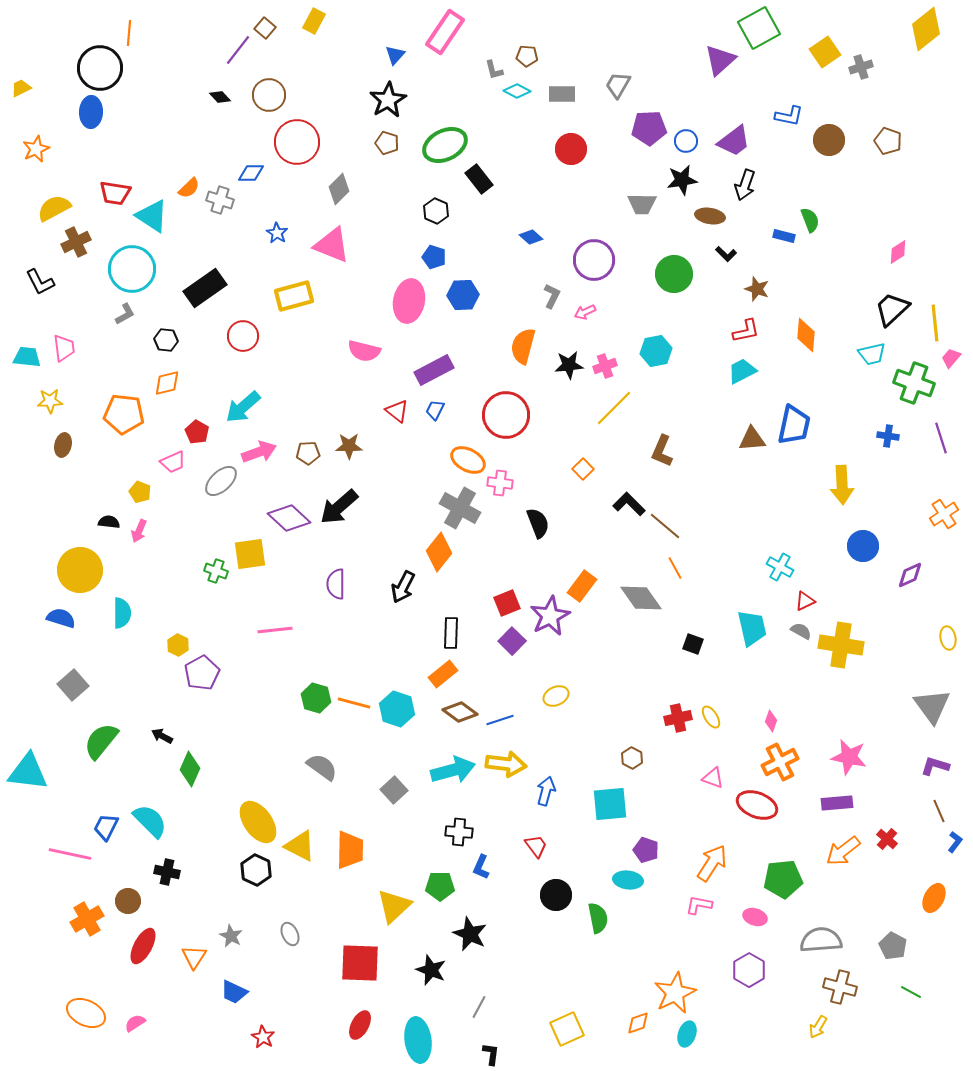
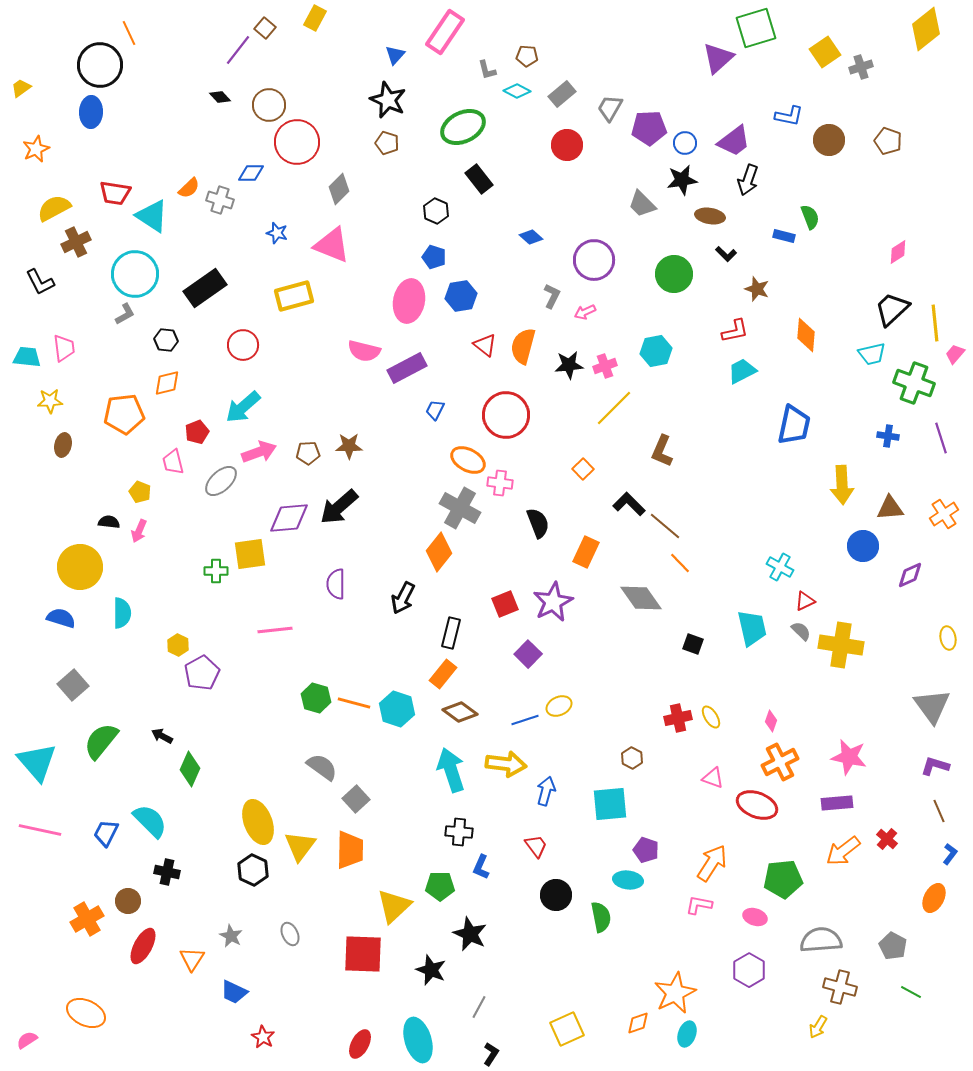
yellow rectangle at (314, 21): moved 1 px right, 3 px up
green square at (759, 28): moved 3 px left; rotated 12 degrees clockwise
orange line at (129, 33): rotated 30 degrees counterclockwise
purple triangle at (720, 60): moved 2 px left, 2 px up
black circle at (100, 68): moved 3 px up
gray L-shape at (494, 70): moved 7 px left
gray trapezoid at (618, 85): moved 8 px left, 23 px down
yellow trapezoid at (21, 88): rotated 10 degrees counterclockwise
gray rectangle at (562, 94): rotated 40 degrees counterclockwise
brown circle at (269, 95): moved 10 px down
black star at (388, 100): rotated 18 degrees counterclockwise
blue circle at (686, 141): moved 1 px left, 2 px down
green ellipse at (445, 145): moved 18 px right, 18 px up
red circle at (571, 149): moved 4 px left, 4 px up
black arrow at (745, 185): moved 3 px right, 5 px up
gray trapezoid at (642, 204): rotated 44 degrees clockwise
green semicircle at (810, 220): moved 3 px up
blue star at (277, 233): rotated 15 degrees counterclockwise
cyan circle at (132, 269): moved 3 px right, 5 px down
blue hexagon at (463, 295): moved 2 px left, 1 px down; rotated 8 degrees counterclockwise
red L-shape at (746, 331): moved 11 px left
red circle at (243, 336): moved 9 px down
pink trapezoid at (951, 358): moved 4 px right, 4 px up
purple rectangle at (434, 370): moved 27 px left, 2 px up
red triangle at (397, 411): moved 88 px right, 66 px up
orange pentagon at (124, 414): rotated 12 degrees counterclockwise
red pentagon at (197, 432): rotated 20 degrees clockwise
brown triangle at (752, 439): moved 138 px right, 69 px down
pink trapezoid at (173, 462): rotated 100 degrees clockwise
purple diamond at (289, 518): rotated 48 degrees counterclockwise
orange line at (675, 568): moved 5 px right, 5 px up; rotated 15 degrees counterclockwise
yellow circle at (80, 570): moved 3 px up
green cross at (216, 571): rotated 20 degrees counterclockwise
orange rectangle at (582, 586): moved 4 px right, 34 px up; rotated 12 degrees counterclockwise
black arrow at (403, 587): moved 11 px down
red square at (507, 603): moved 2 px left, 1 px down
purple star at (550, 616): moved 3 px right, 14 px up
gray semicircle at (801, 631): rotated 15 degrees clockwise
black rectangle at (451, 633): rotated 12 degrees clockwise
purple square at (512, 641): moved 16 px right, 13 px down
orange rectangle at (443, 674): rotated 12 degrees counterclockwise
yellow ellipse at (556, 696): moved 3 px right, 10 px down
blue line at (500, 720): moved 25 px right
cyan arrow at (453, 770): moved 2 px left; rotated 93 degrees counterclockwise
cyan triangle at (28, 772): moved 9 px right, 10 px up; rotated 42 degrees clockwise
gray square at (394, 790): moved 38 px left, 9 px down
yellow ellipse at (258, 822): rotated 15 degrees clockwise
blue trapezoid at (106, 827): moved 6 px down
blue L-shape at (955, 842): moved 5 px left, 12 px down
yellow triangle at (300, 846): rotated 40 degrees clockwise
pink line at (70, 854): moved 30 px left, 24 px up
black hexagon at (256, 870): moved 3 px left
green semicircle at (598, 918): moved 3 px right, 1 px up
orange triangle at (194, 957): moved 2 px left, 2 px down
red square at (360, 963): moved 3 px right, 9 px up
pink semicircle at (135, 1023): moved 108 px left, 17 px down
red ellipse at (360, 1025): moved 19 px down
cyan ellipse at (418, 1040): rotated 9 degrees counterclockwise
black L-shape at (491, 1054): rotated 25 degrees clockwise
